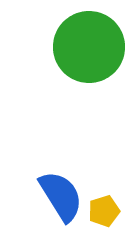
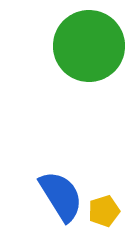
green circle: moved 1 px up
